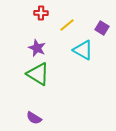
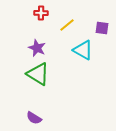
purple square: rotated 24 degrees counterclockwise
